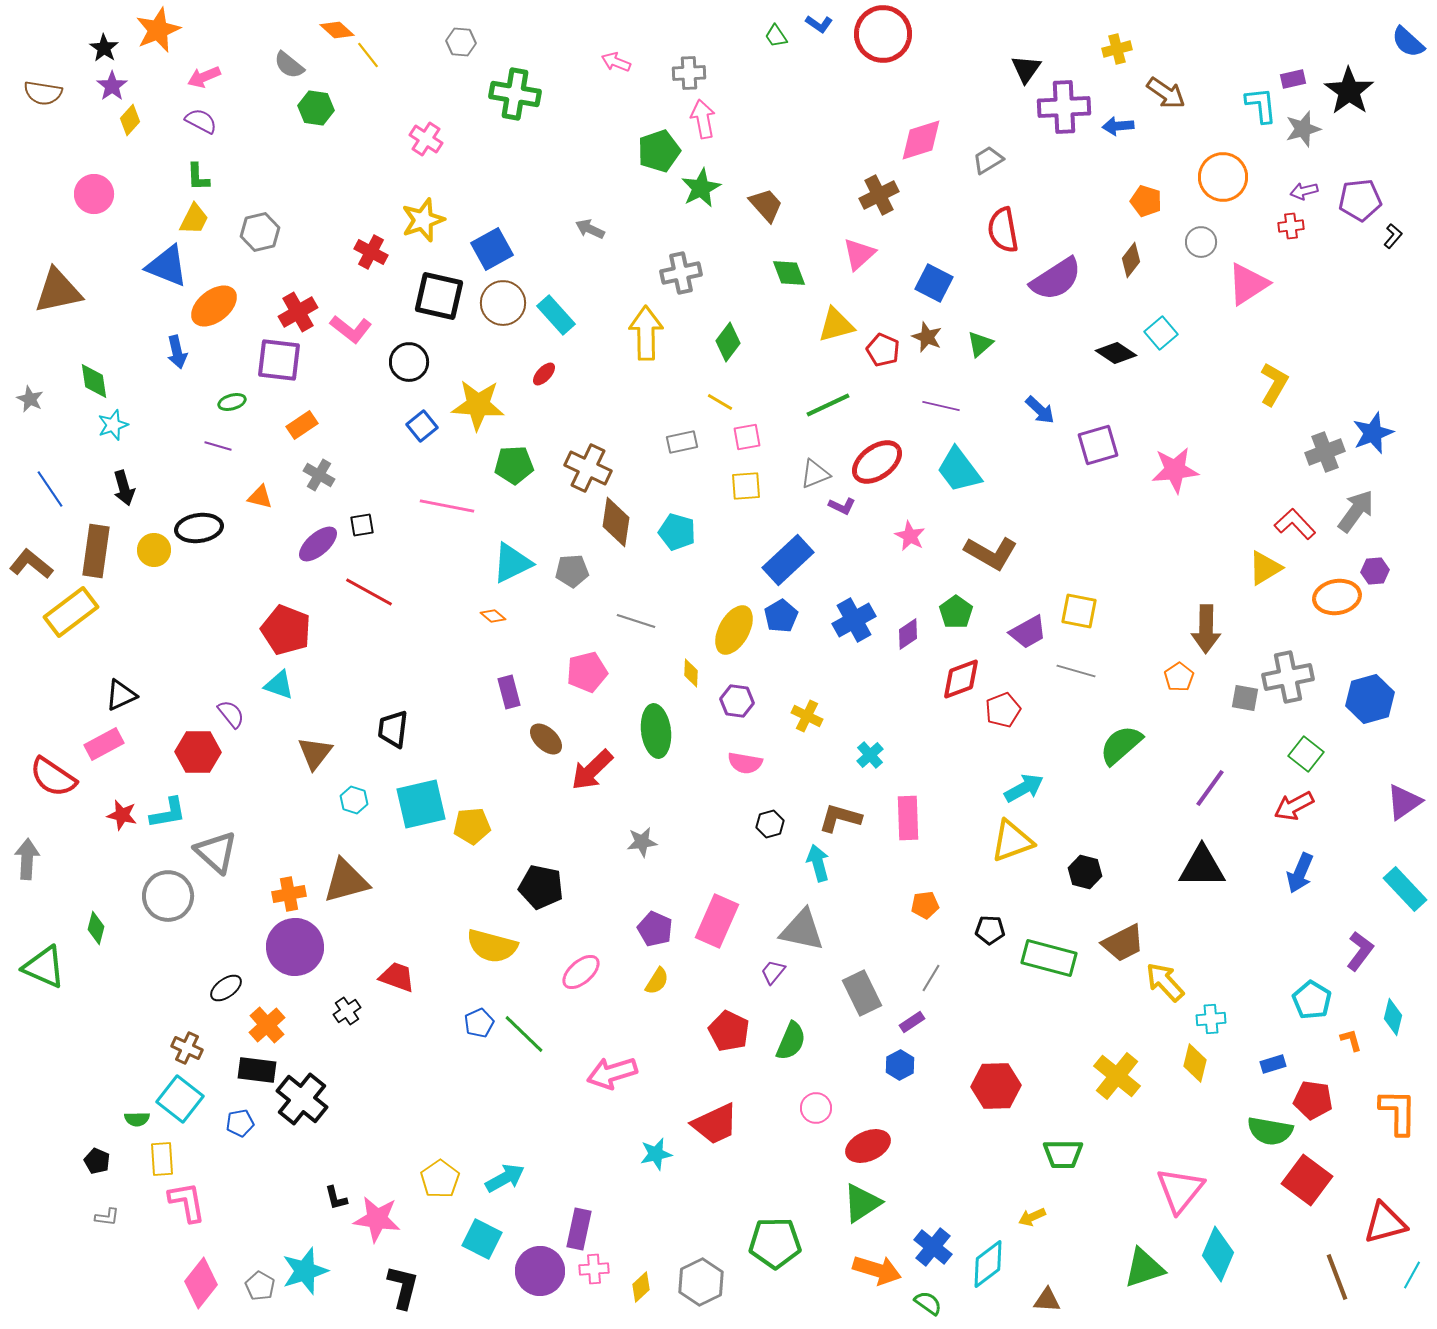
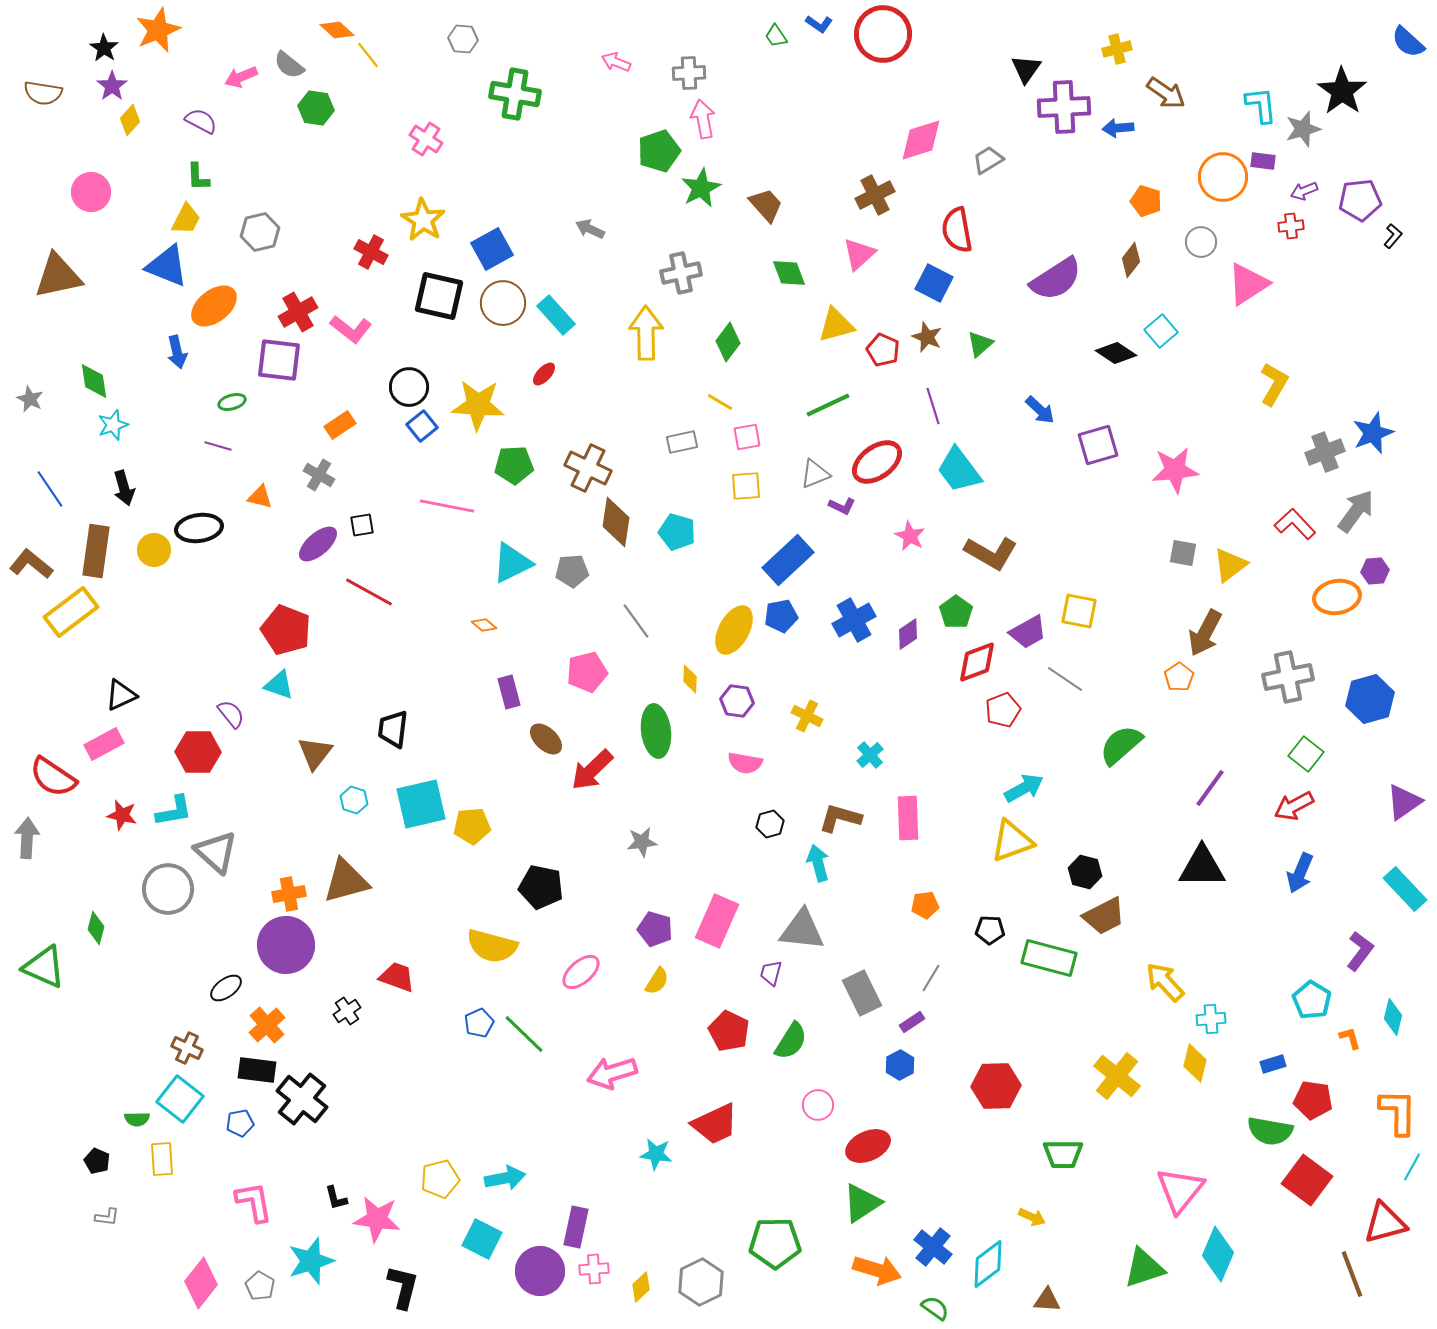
gray hexagon at (461, 42): moved 2 px right, 3 px up
pink arrow at (204, 77): moved 37 px right
purple rectangle at (1293, 79): moved 30 px left, 82 px down; rotated 20 degrees clockwise
black star at (1349, 91): moved 7 px left
blue arrow at (1118, 126): moved 2 px down
purple arrow at (1304, 191): rotated 8 degrees counterclockwise
pink circle at (94, 194): moved 3 px left, 2 px up
brown cross at (879, 195): moved 4 px left
yellow trapezoid at (194, 219): moved 8 px left
yellow star at (423, 220): rotated 21 degrees counterclockwise
red semicircle at (1003, 230): moved 46 px left
brown triangle at (58, 291): moved 15 px up
cyan square at (1161, 333): moved 2 px up
black circle at (409, 362): moved 25 px down
purple line at (941, 406): moved 8 px left; rotated 60 degrees clockwise
orange rectangle at (302, 425): moved 38 px right
yellow triangle at (1265, 568): moved 35 px left, 3 px up; rotated 6 degrees counterclockwise
orange diamond at (493, 616): moved 9 px left, 9 px down
blue pentagon at (781, 616): rotated 20 degrees clockwise
gray line at (636, 621): rotated 36 degrees clockwise
brown arrow at (1206, 629): moved 1 px left, 4 px down; rotated 27 degrees clockwise
gray line at (1076, 671): moved 11 px left, 8 px down; rotated 18 degrees clockwise
yellow diamond at (691, 673): moved 1 px left, 6 px down
red diamond at (961, 679): moved 16 px right, 17 px up
gray square at (1245, 698): moved 62 px left, 145 px up
cyan L-shape at (168, 813): moved 6 px right, 2 px up
gray arrow at (27, 859): moved 21 px up
gray circle at (168, 896): moved 7 px up
purple pentagon at (655, 929): rotated 8 degrees counterclockwise
gray triangle at (802, 930): rotated 6 degrees counterclockwise
brown trapezoid at (1123, 943): moved 19 px left, 27 px up
purple circle at (295, 947): moved 9 px left, 2 px up
purple trapezoid at (773, 972): moved 2 px left, 1 px down; rotated 24 degrees counterclockwise
orange L-shape at (1351, 1040): moved 1 px left, 2 px up
green semicircle at (791, 1041): rotated 9 degrees clockwise
pink circle at (816, 1108): moved 2 px right, 3 px up
cyan star at (656, 1154): rotated 20 degrees clockwise
cyan arrow at (505, 1178): rotated 18 degrees clockwise
yellow pentagon at (440, 1179): rotated 21 degrees clockwise
pink L-shape at (187, 1202): moved 67 px right
yellow arrow at (1032, 1217): rotated 132 degrees counterclockwise
purple rectangle at (579, 1229): moved 3 px left, 2 px up
cyan star at (305, 1271): moved 6 px right, 10 px up
cyan line at (1412, 1275): moved 108 px up
brown line at (1337, 1277): moved 15 px right, 3 px up
green semicircle at (928, 1303): moved 7 px right, 5 px down
